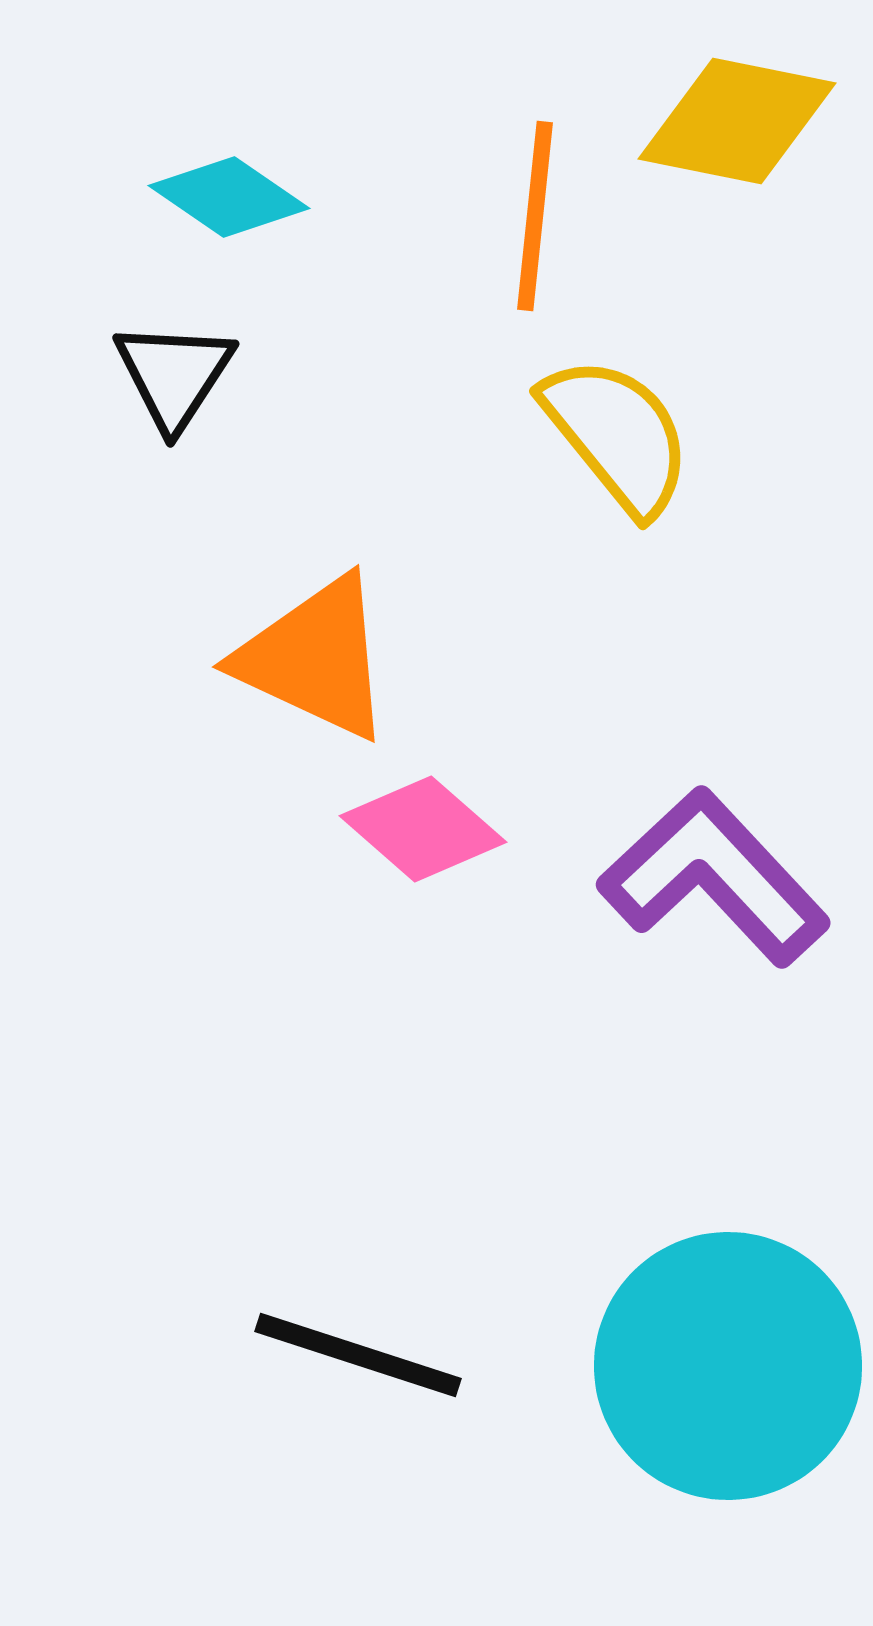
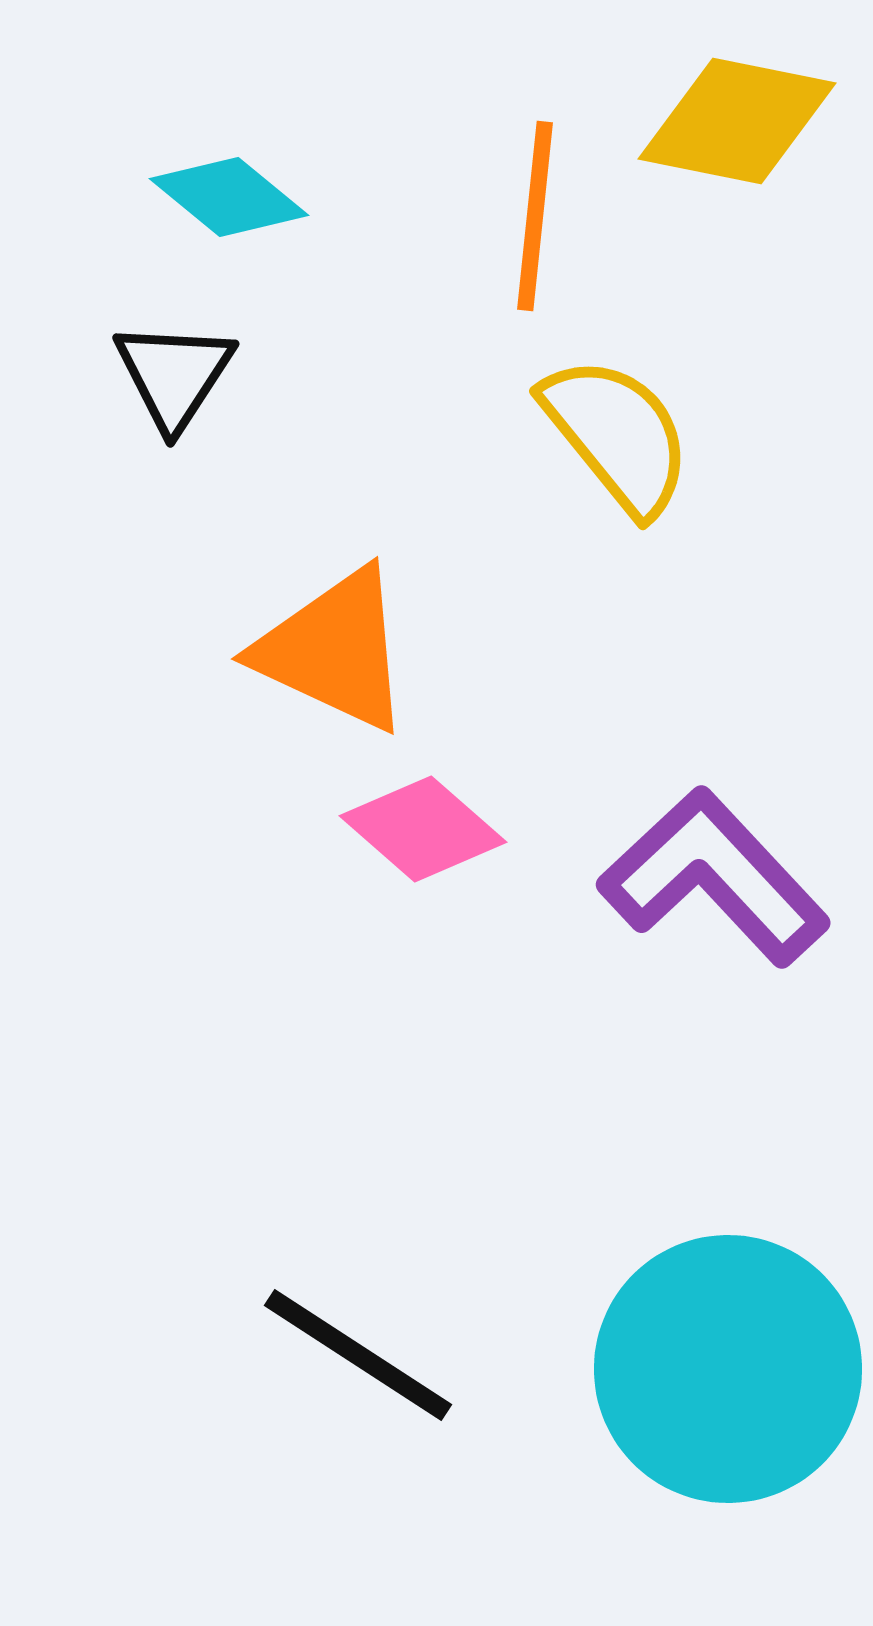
cyan diamond: rotated 5 degrees clockwise
orange triangle: moved 19 px right, 8 px up
black line: rotated 15 degrees clockwise
cyan circle: moved 3 px down
